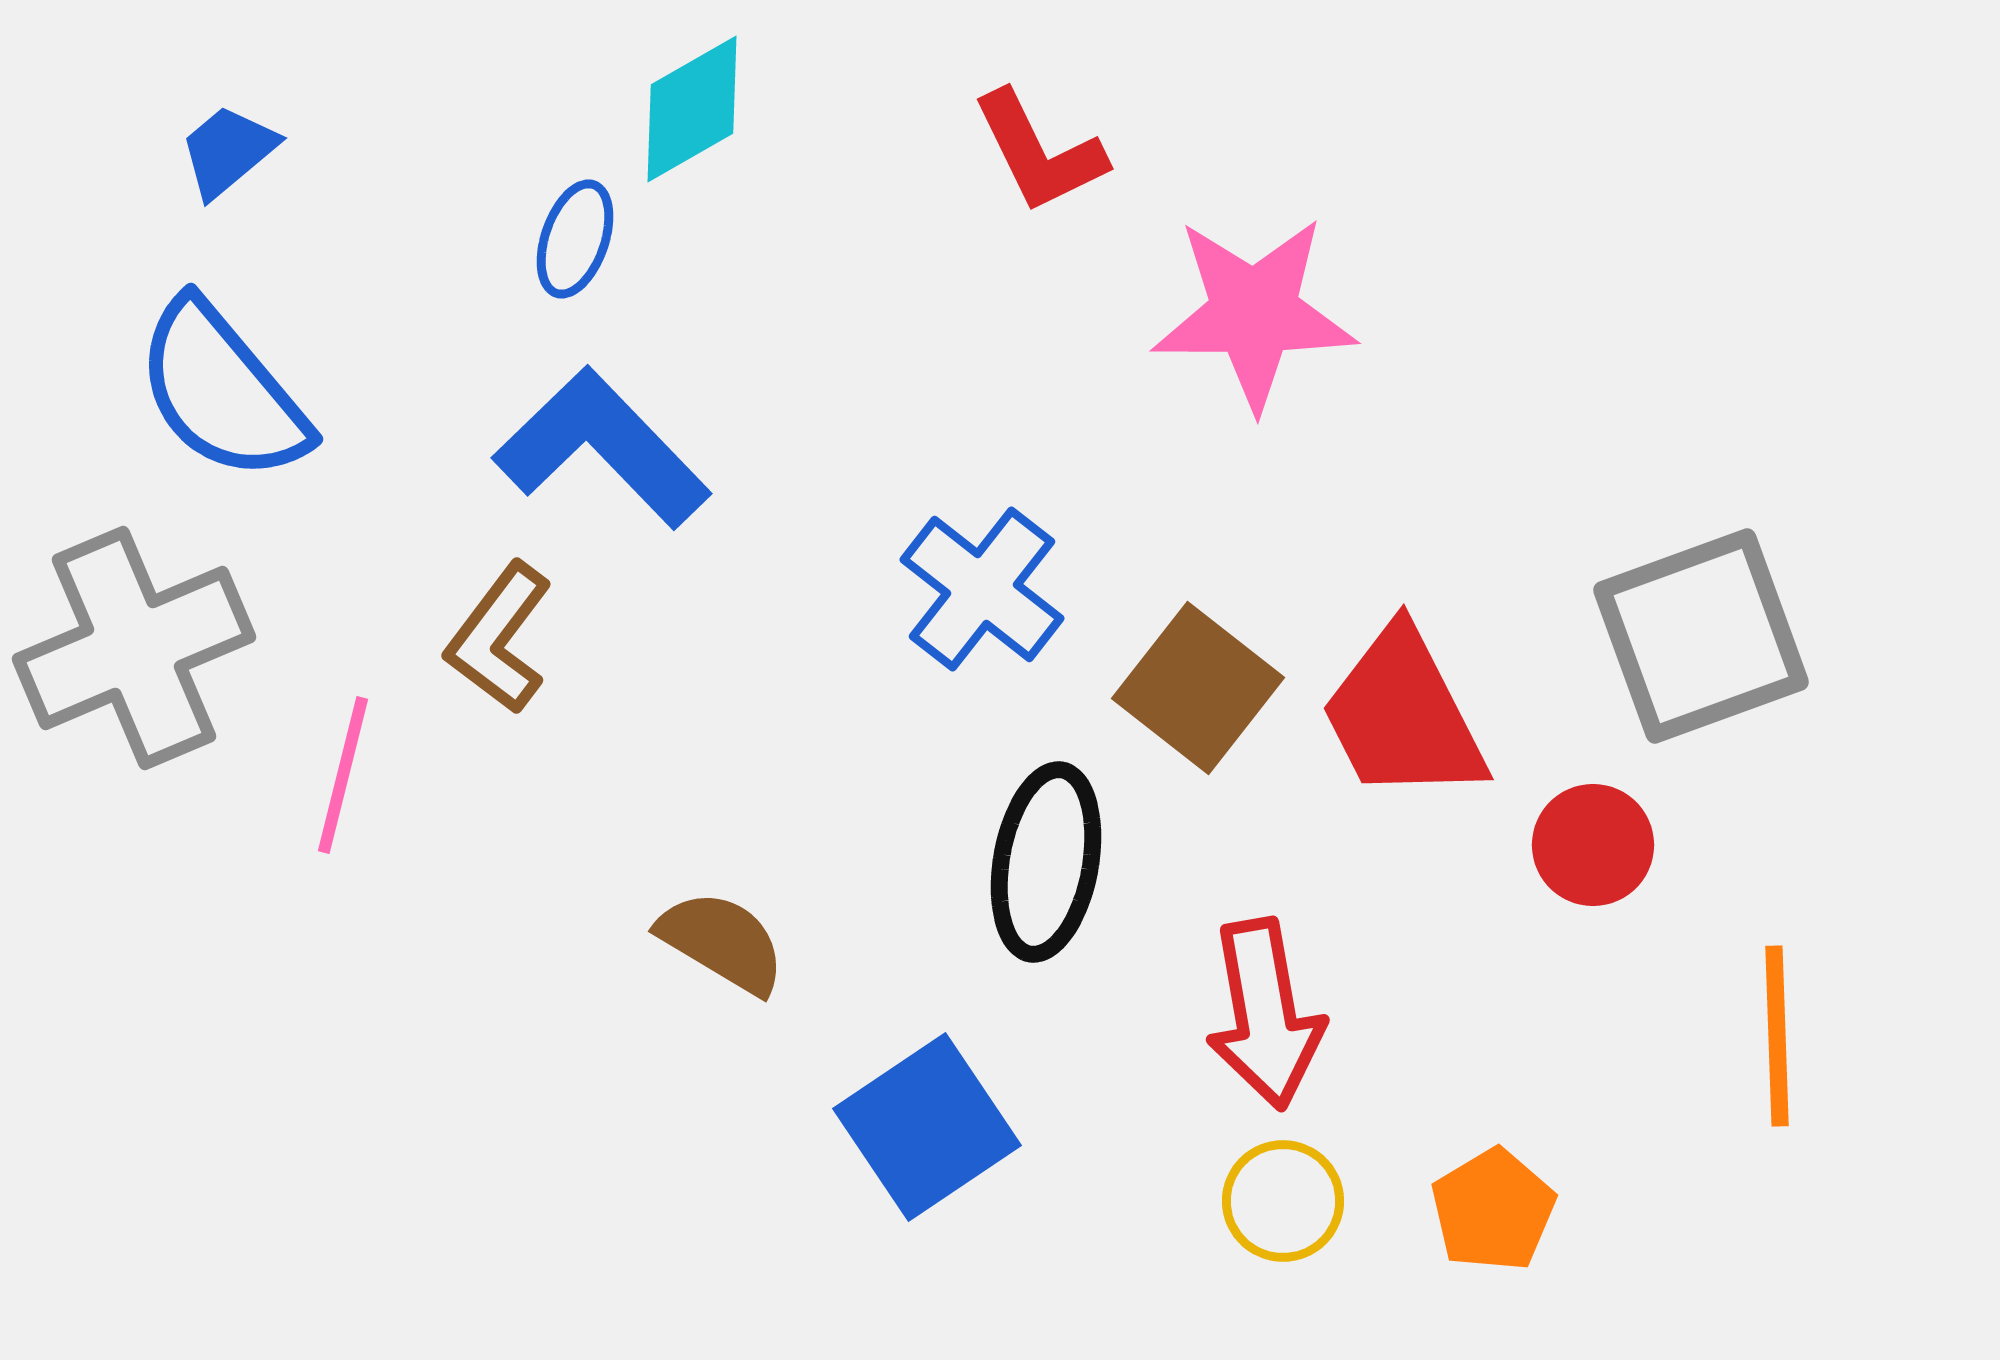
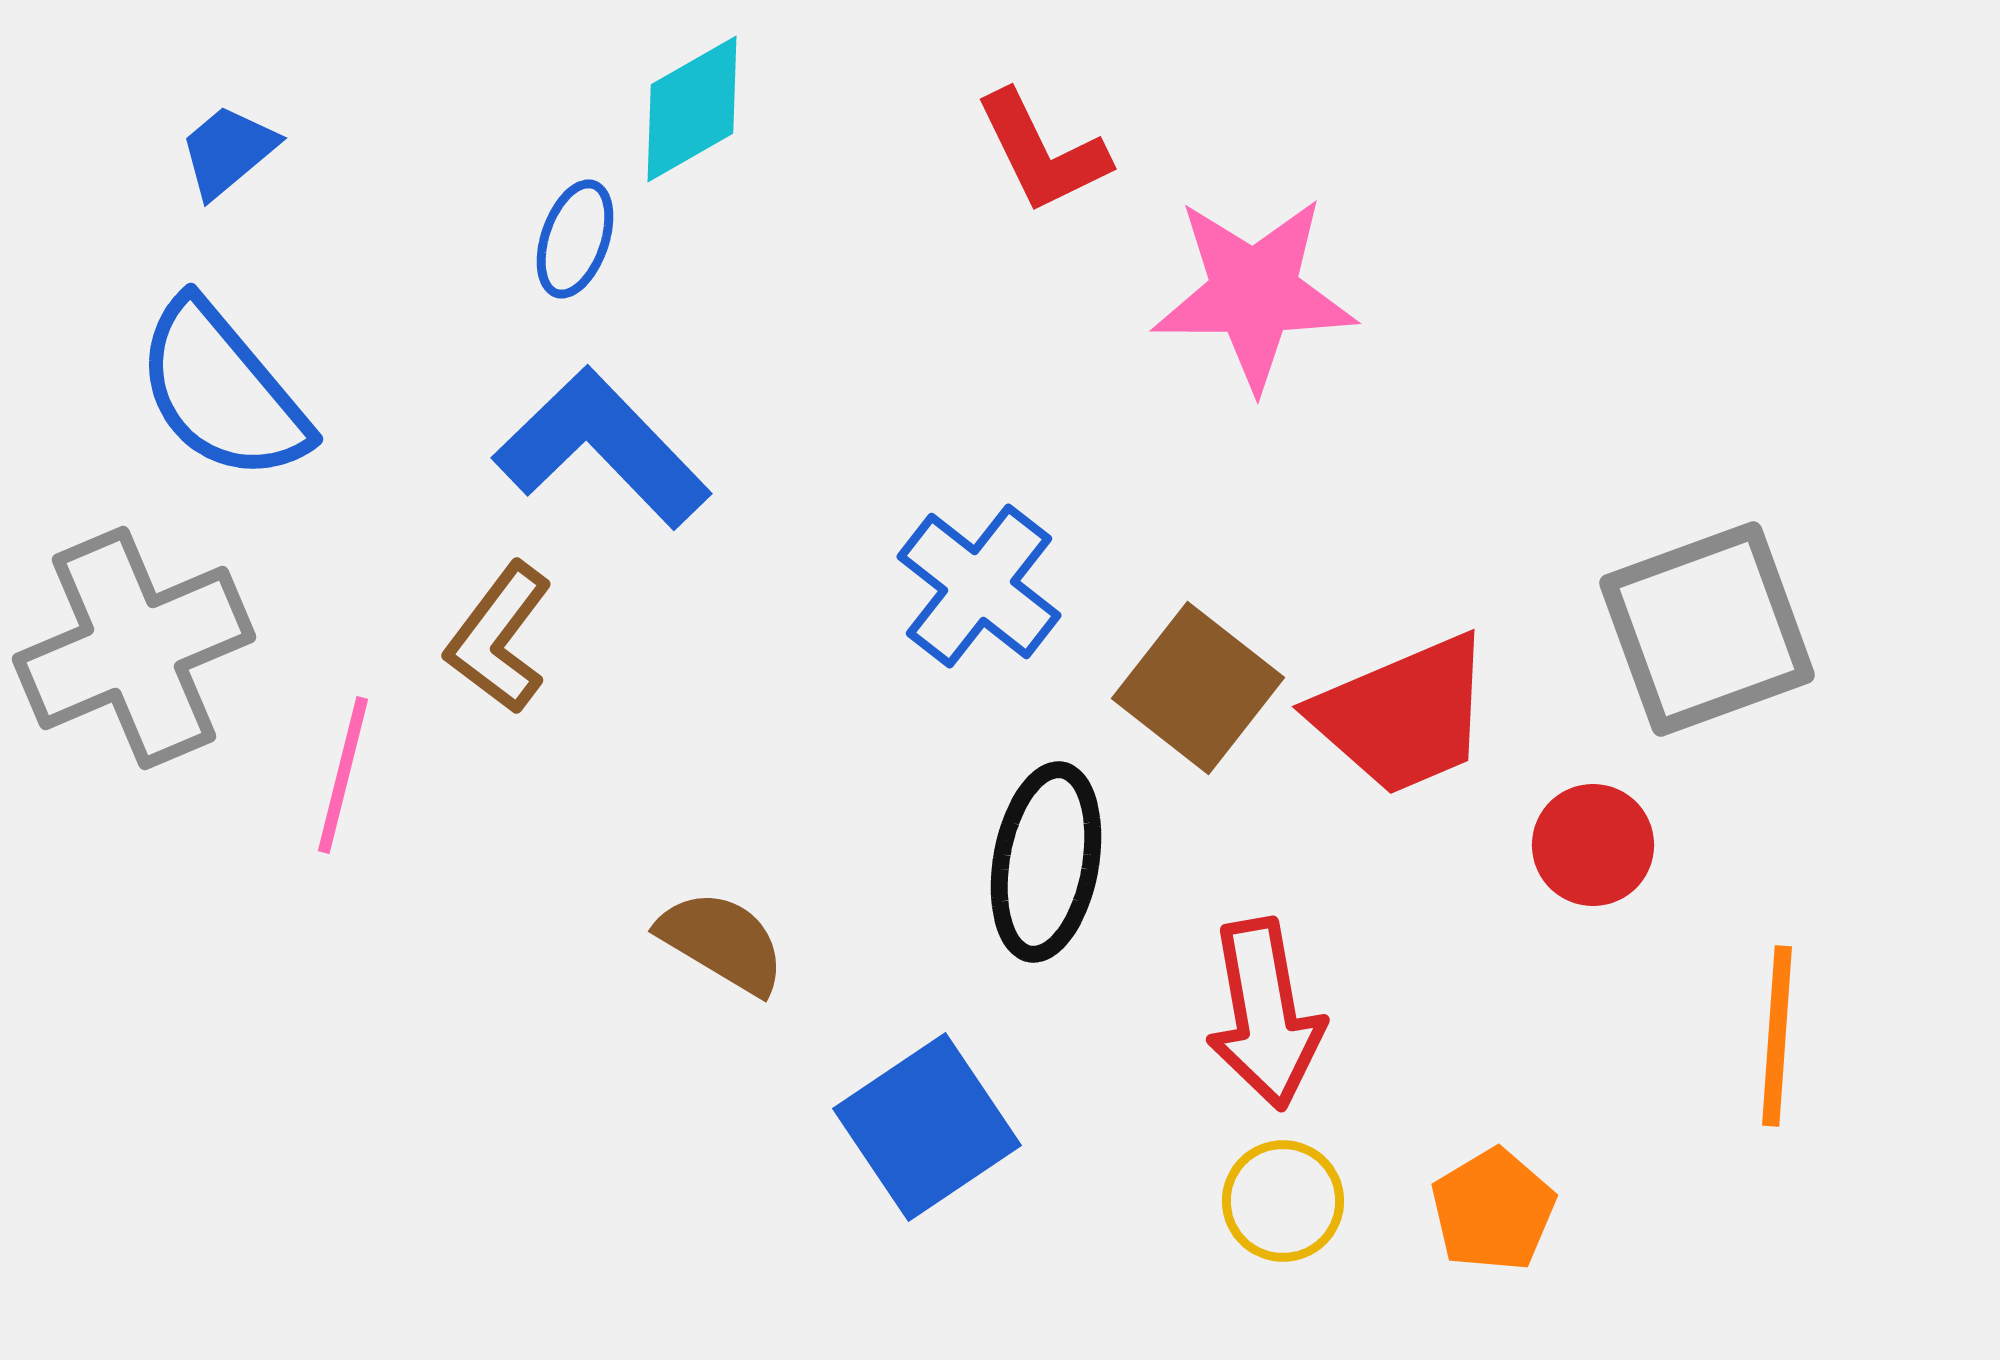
red L-shape: moved 3 px right
pink star: moved 20 px up
blue cross: moved 3 px left, 3 px up
gray square: moved 6 px right, 7 px up
red trapezoid: rotated 86 degrees counterclockwise
orange line: rotated 6 degrees clockwise
